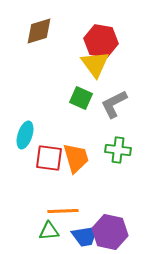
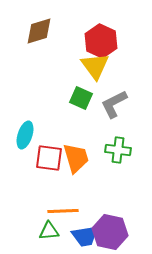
red hexagon: rotated 16 degrees clockwise
yellow triangle: moved 2 px down
